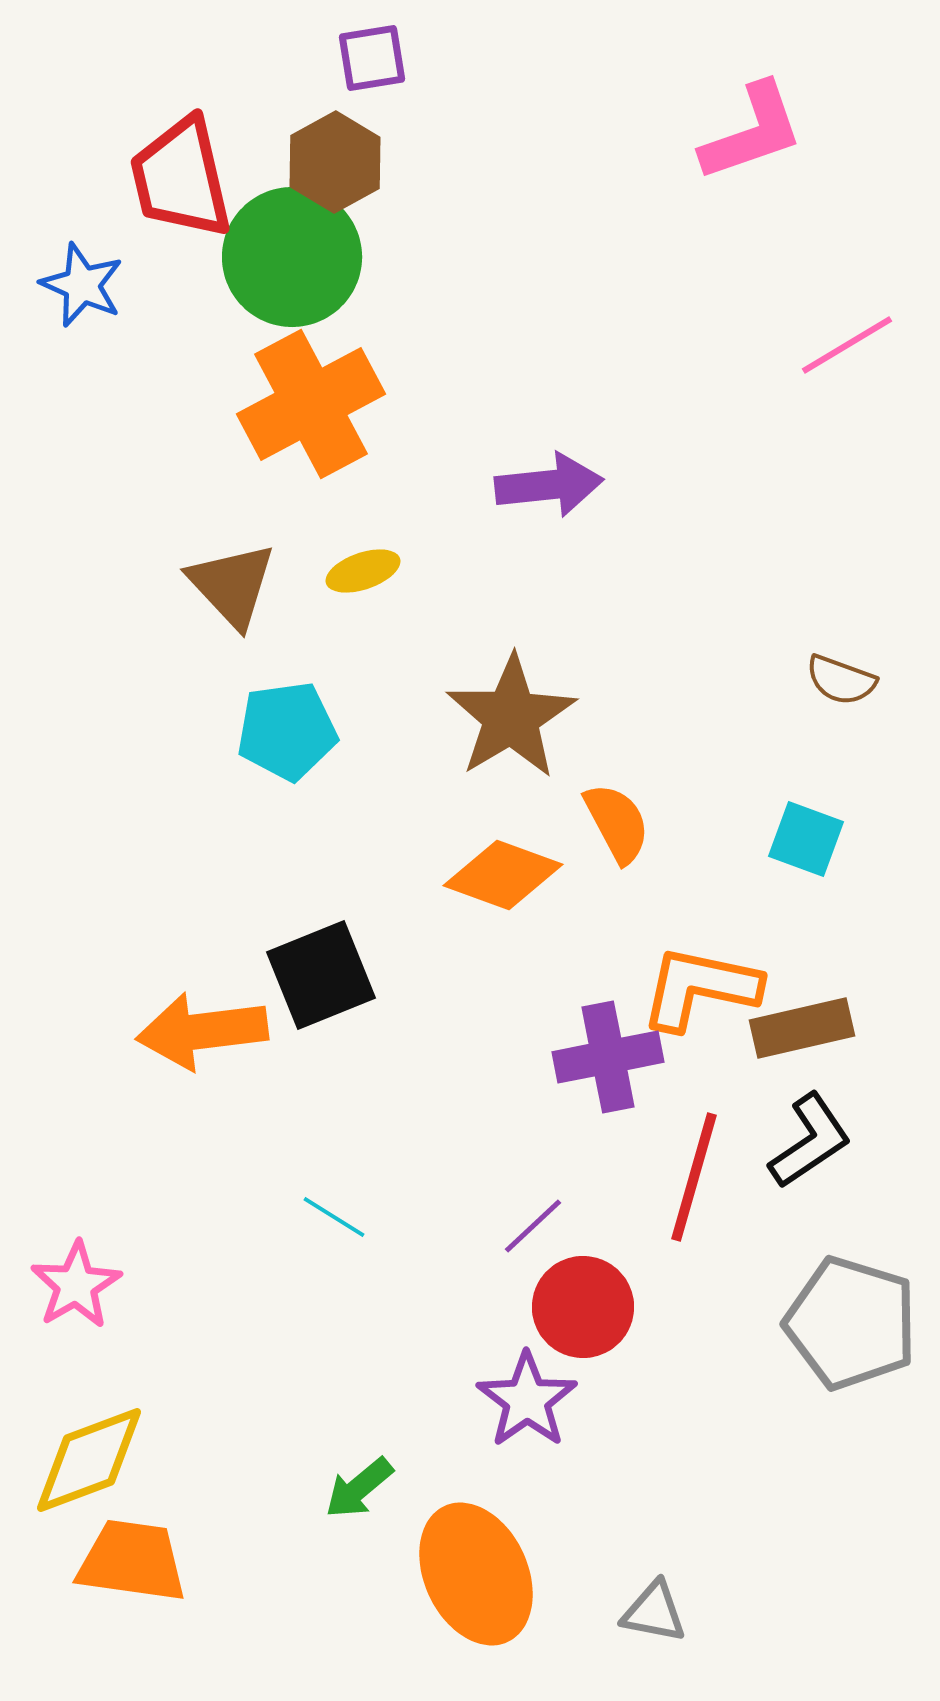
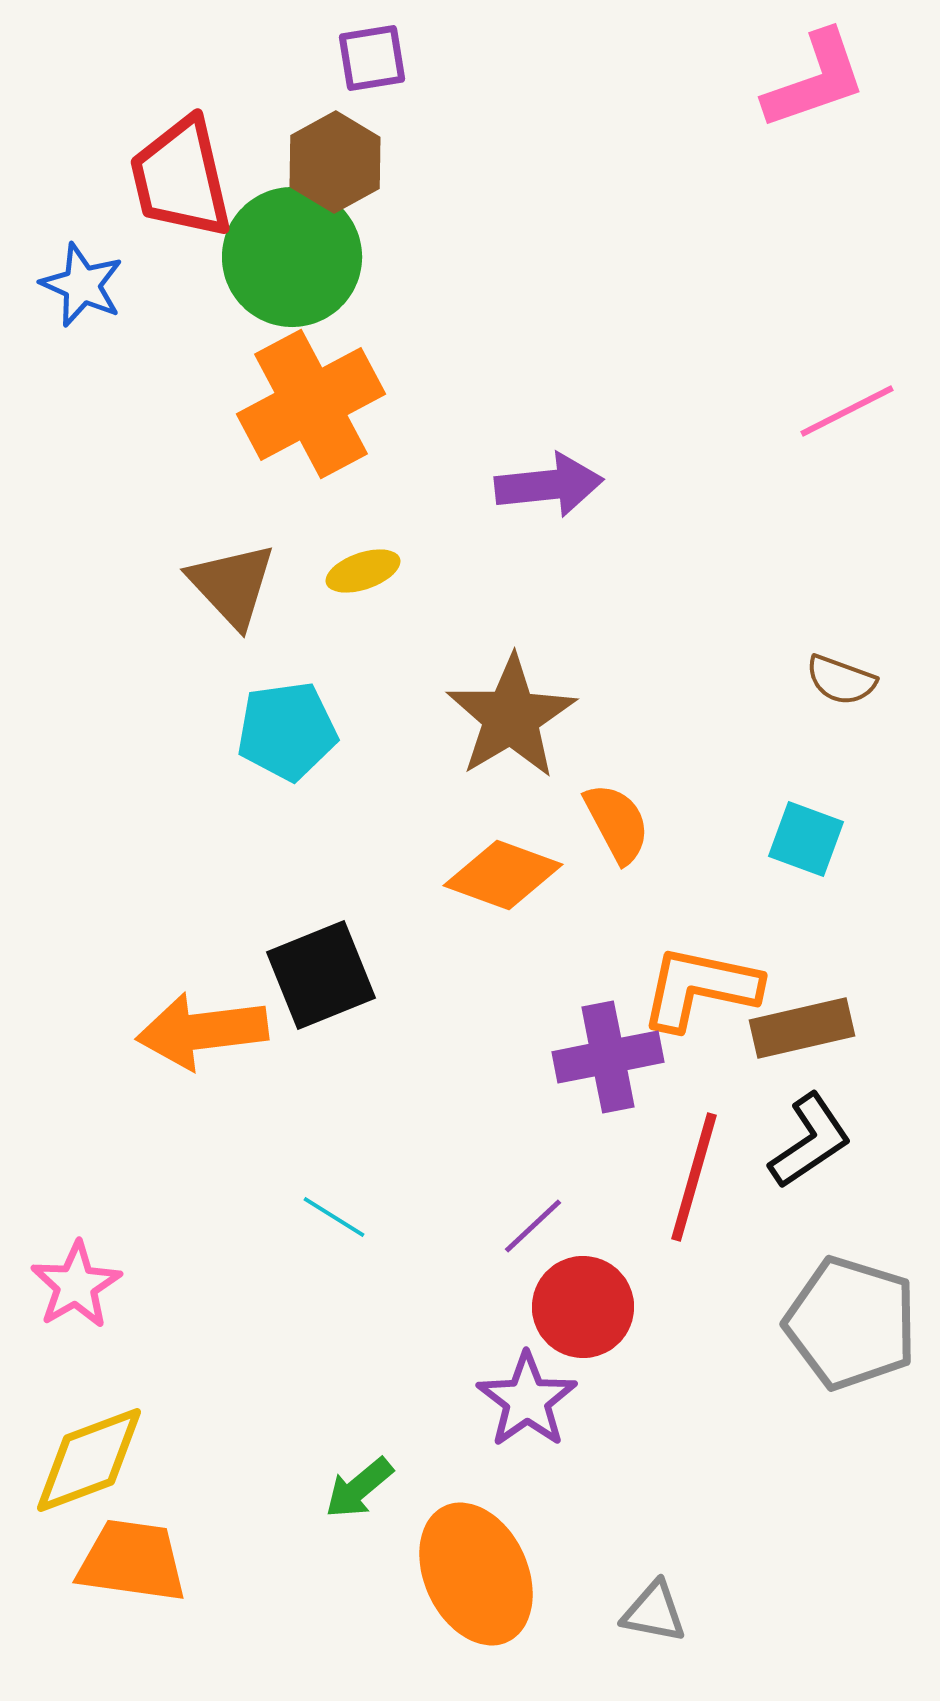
pink L-shape: moved 63 px right, 52 px up
pink line: moved 66 px down; rotated 4 degrees clockwise
